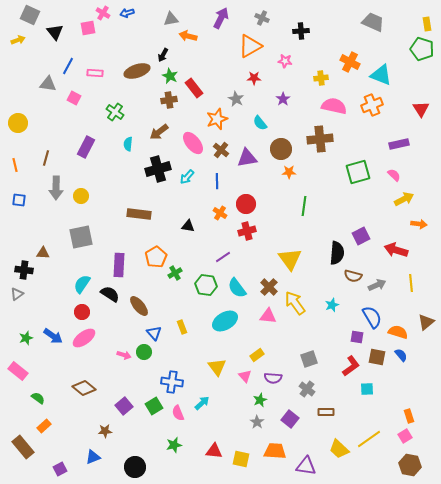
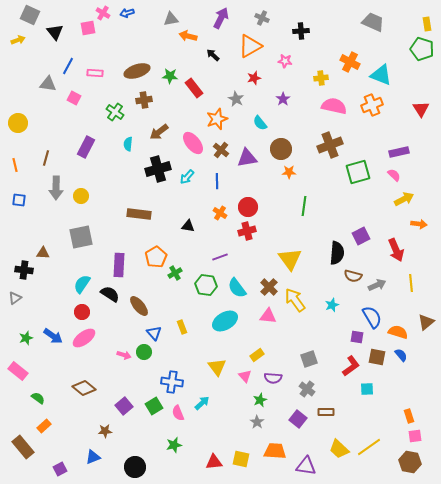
black arrow at (163, 55): moved 50 px right; rotated 104 degrees clockwise
green star at (170, 76): rotated 21 degrees counterclockwise
red star at (254, 78): rotated 16 degrees counterclockwise
brown cross at (169, 100): moved 25 px left
brown cross at (320, 139): moved 10 px right, 6 px down; rotated 15 degrees counterclockwise
purple rectangle at (399, 144): moved 8 px down
red circle at (246, 204): moved 2 px right, 3 px down
red arrow at (396, 250): rotated 130 degrees counterclockwise
purple line at (223, 257): moved 3 px left; rotated 14 degrees clockwise
gray triangle at (17, 294): moved 2 px left, 4 px down
yellow arrow at (295, 303): moved 3 px up
purple square at (290, 419): moved 8 px right
pink square at (405, 436): moved 10 px right; rotated 24 degrees clockwise
yellow line at (369, 439): moved 8 px down
red triangle at (214, 451): moved 11 px down; rotated 12 degrees counterclockwise
brown hexagon at (410, 465): moved 3 px up
